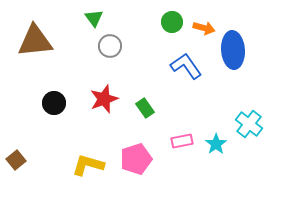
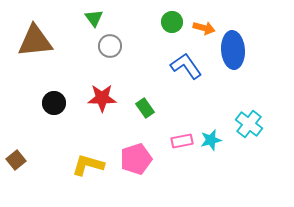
red star: moved 2 px left, 1 px up; rotated 20 degrees clockwise
cyan star: moved 5 px left, 4 px up; rotated 20 degrees clockwise
